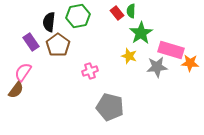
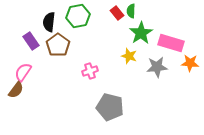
purple rectangle: moved 1 px up
pink rectangle: moved 7 px up
